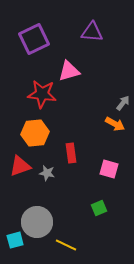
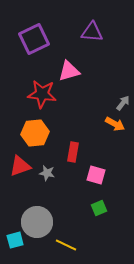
red rectangle: moved 2 px right, 1 px up; rotated 18 degrees clockwise
pink square: moved 13 px left, 6 px down
